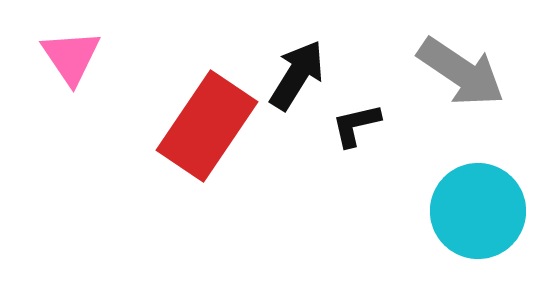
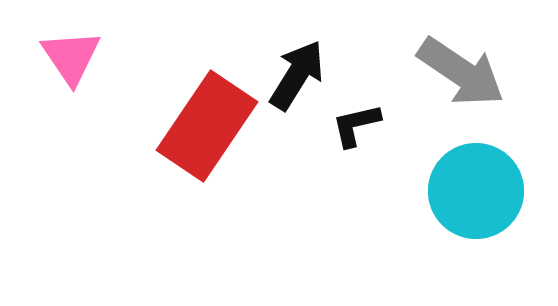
cyan circle: moved 2 px left, 20 px up
